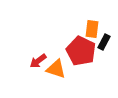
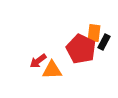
orange rectangle: moved 2 px right, 4 px down
red pentagon: moved 2 px up
orange triangle: moved 4 px left, 1 px down; rotated 20 degrees counterclockwise
